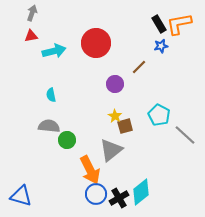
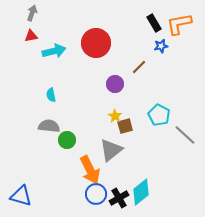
black rectangle: moved 5 px left, 1 px up
